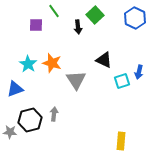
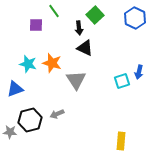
black arrow: moved 1 px right, 1 px down
black triangle: moved 19 px left, 12 px up
cyan star: rotated 18 degrees counterclockwise
gray arrow: moved 3 px right; rotated 120 degrees counterclockwise
